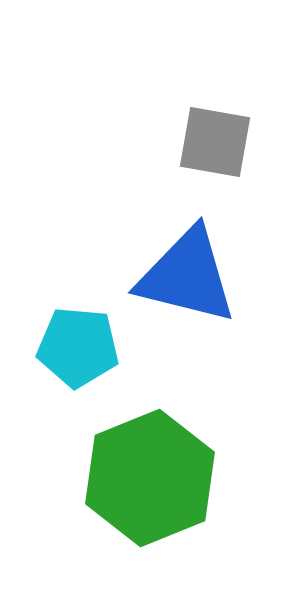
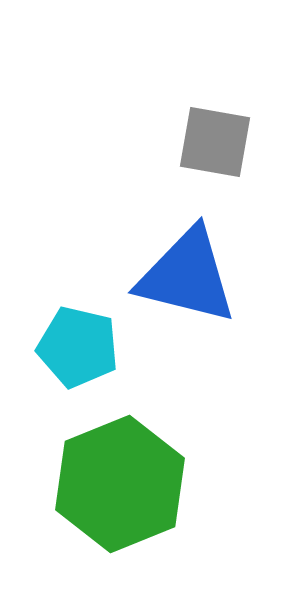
cyan pentagon: rotated 8 degrees clockwise
green hexagon: moved 30 px left, 6 px down
